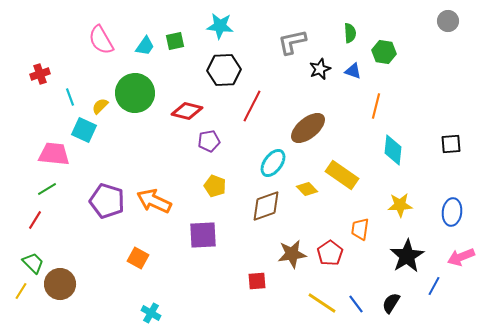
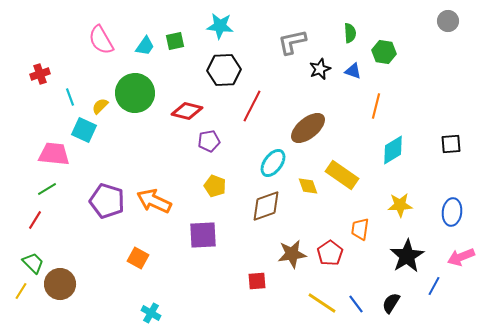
cyan diamond at (393, 150): rotated 52 degrees clockwise
yellow diamond at (307, 189): moved 1 px right, 3 px up; rotated 25 degrees clockwise
